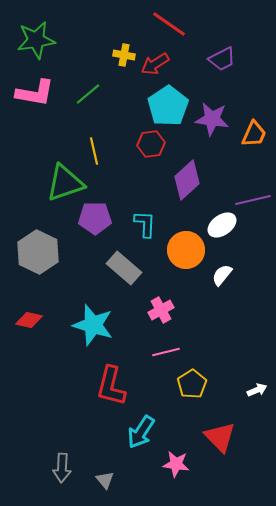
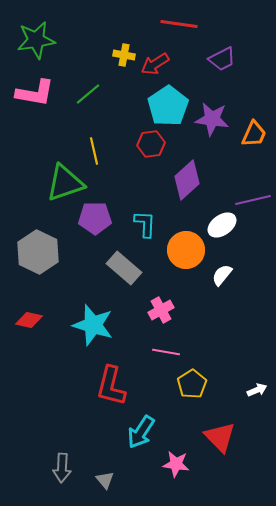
red line: moved 10 px right; rotated 27 degrees counterclockwise
pink line: rotated 24 degrees clockwise
